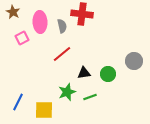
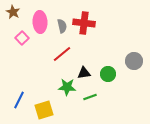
red cross: moved 2 px right, 9 px down
pink square: rotated 16 degrees counterclockwise
green star: moved 5 px up; rotated 24 degrees clockwise
blue line: moved 1 px right, 2 px up
yellow square: rotated 18 degrees counterclockwise
